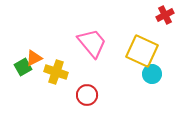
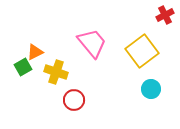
yellow square: rotated 28 degrees clockwise
orange triangle: moved 1 px right, 6 px up
cyan circle: moved 1 px left, 15 px down
red circle: moved 13 px left, 5 px down
